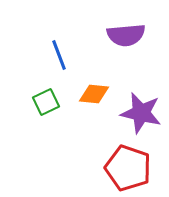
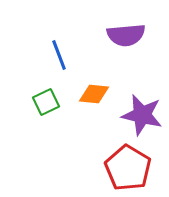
purple star: moved 1 px right, 2 px down
red pentagon: rotated 12 degrees clockwise
